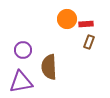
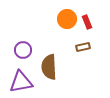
red rectangle: moved 1 px right, 2 px up; rotated 72 degrees clockwise
brown rectangle: moved 6 px left, 5 px down; rotated 56 degrees clockwise
